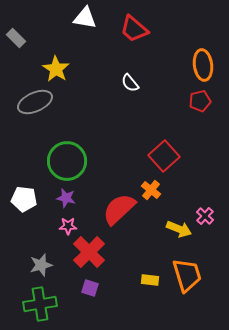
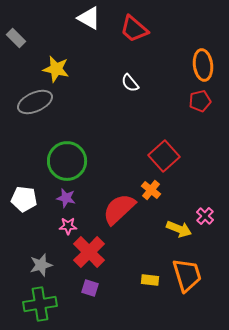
white triangle: moved 4 px right; rotated 20 degrees clockwise
yellow star: rotated 20 degrees counterclockwise
